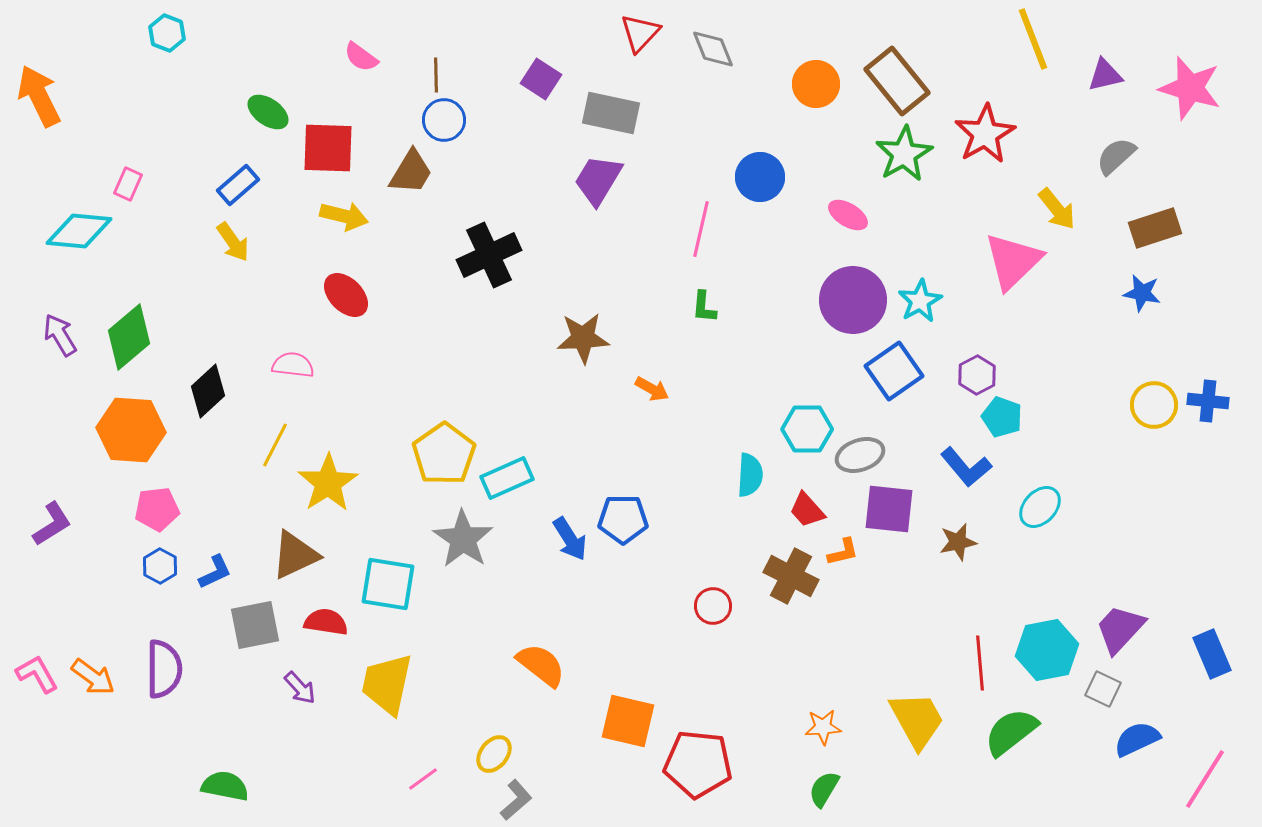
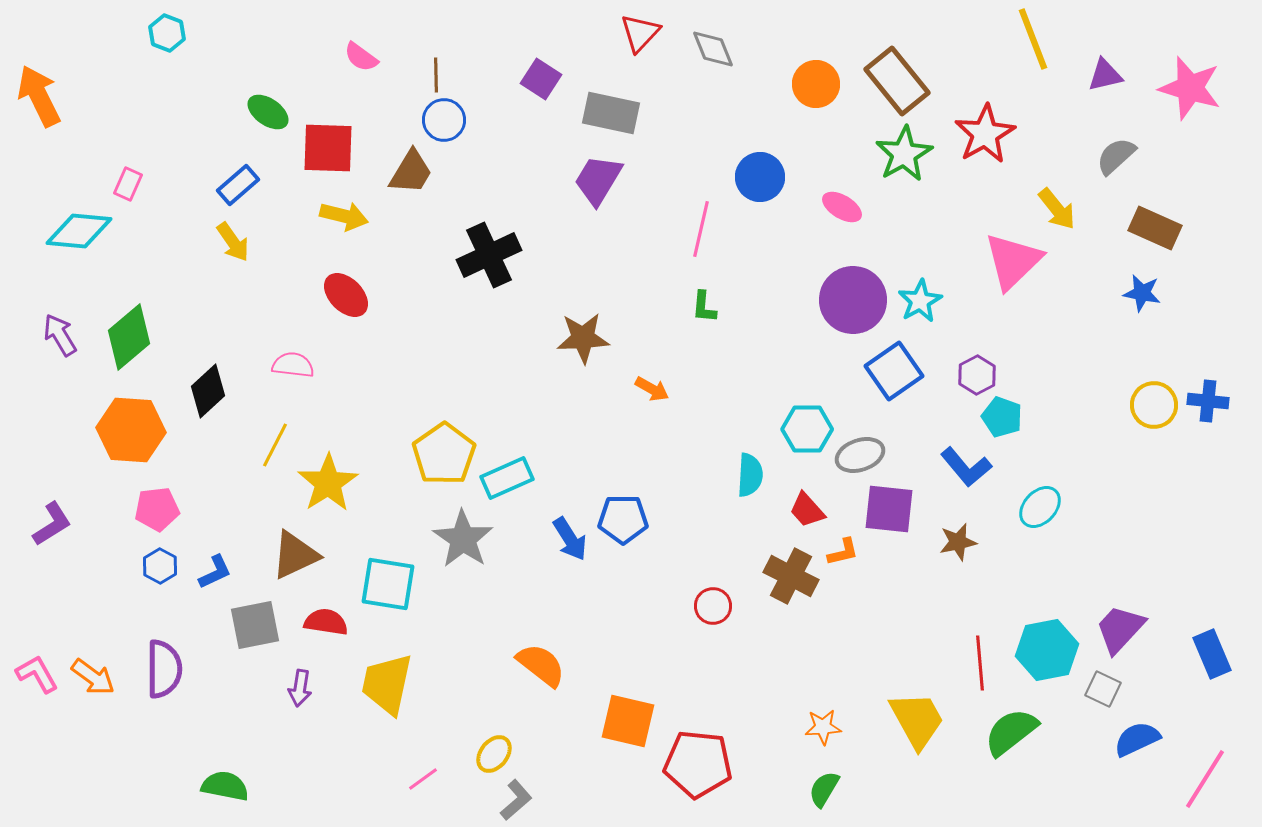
pink ellipse at (848, 215): moved 6 px left, 8 px up
brown rectangle at (1155, 228): rotated 42 degrees clockwise
purple arrow at (300, 688): rotated 51 degrees clockwise
